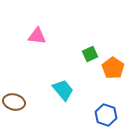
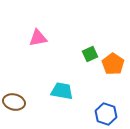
pink triangle: moved 1 px right, 2 px down; rotated 18 degrees counterclockwise
orange pentagon: moved 4 px up
cyan trapezoid: moved 1 px left, 1 px down; rotated 40 degrees counterclockwise
blue hexagon: moved 1 px up
